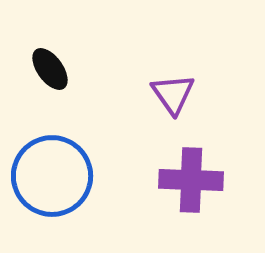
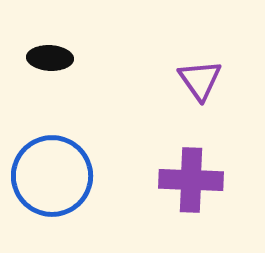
black ellipse: moved 11 px up; rotated 51 degrees counterclockwise
purple triangle: moved 27 px right, 14 px up
